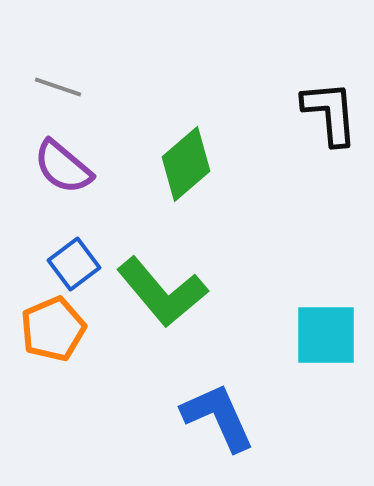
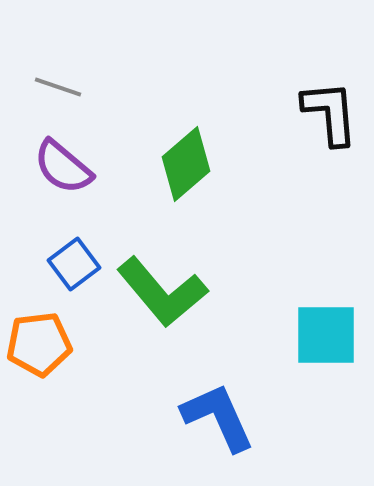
orange pentagon: moved 14 px left, 15 px down; rotated 16 degrees clockwise
